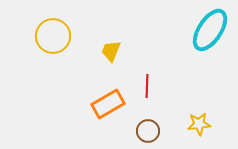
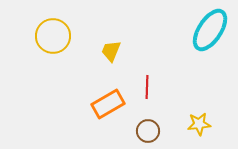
red line: moved 1 px down
